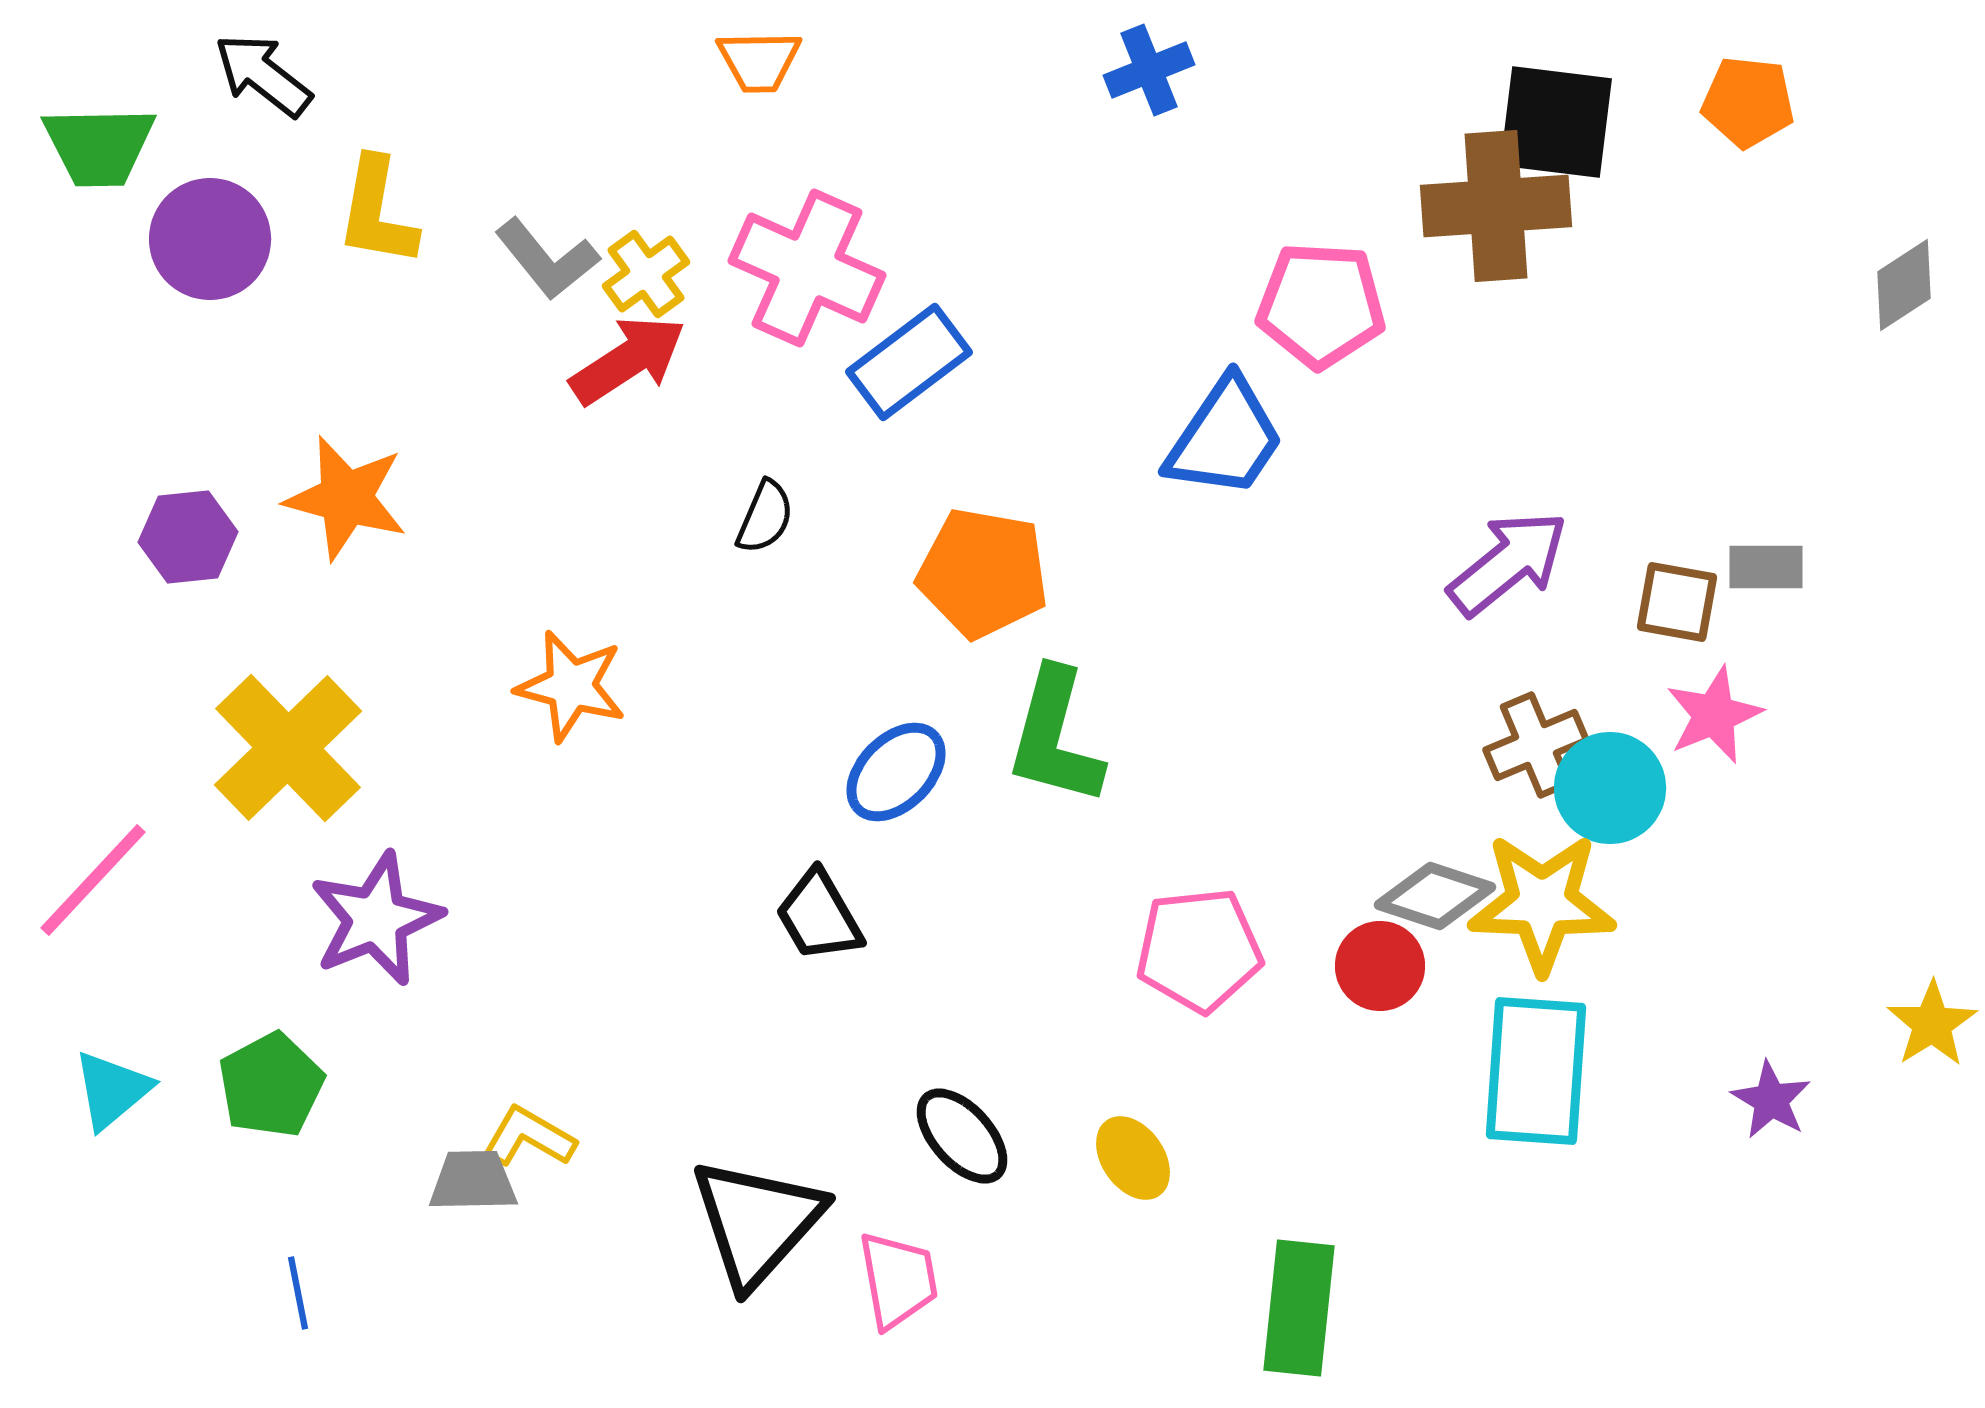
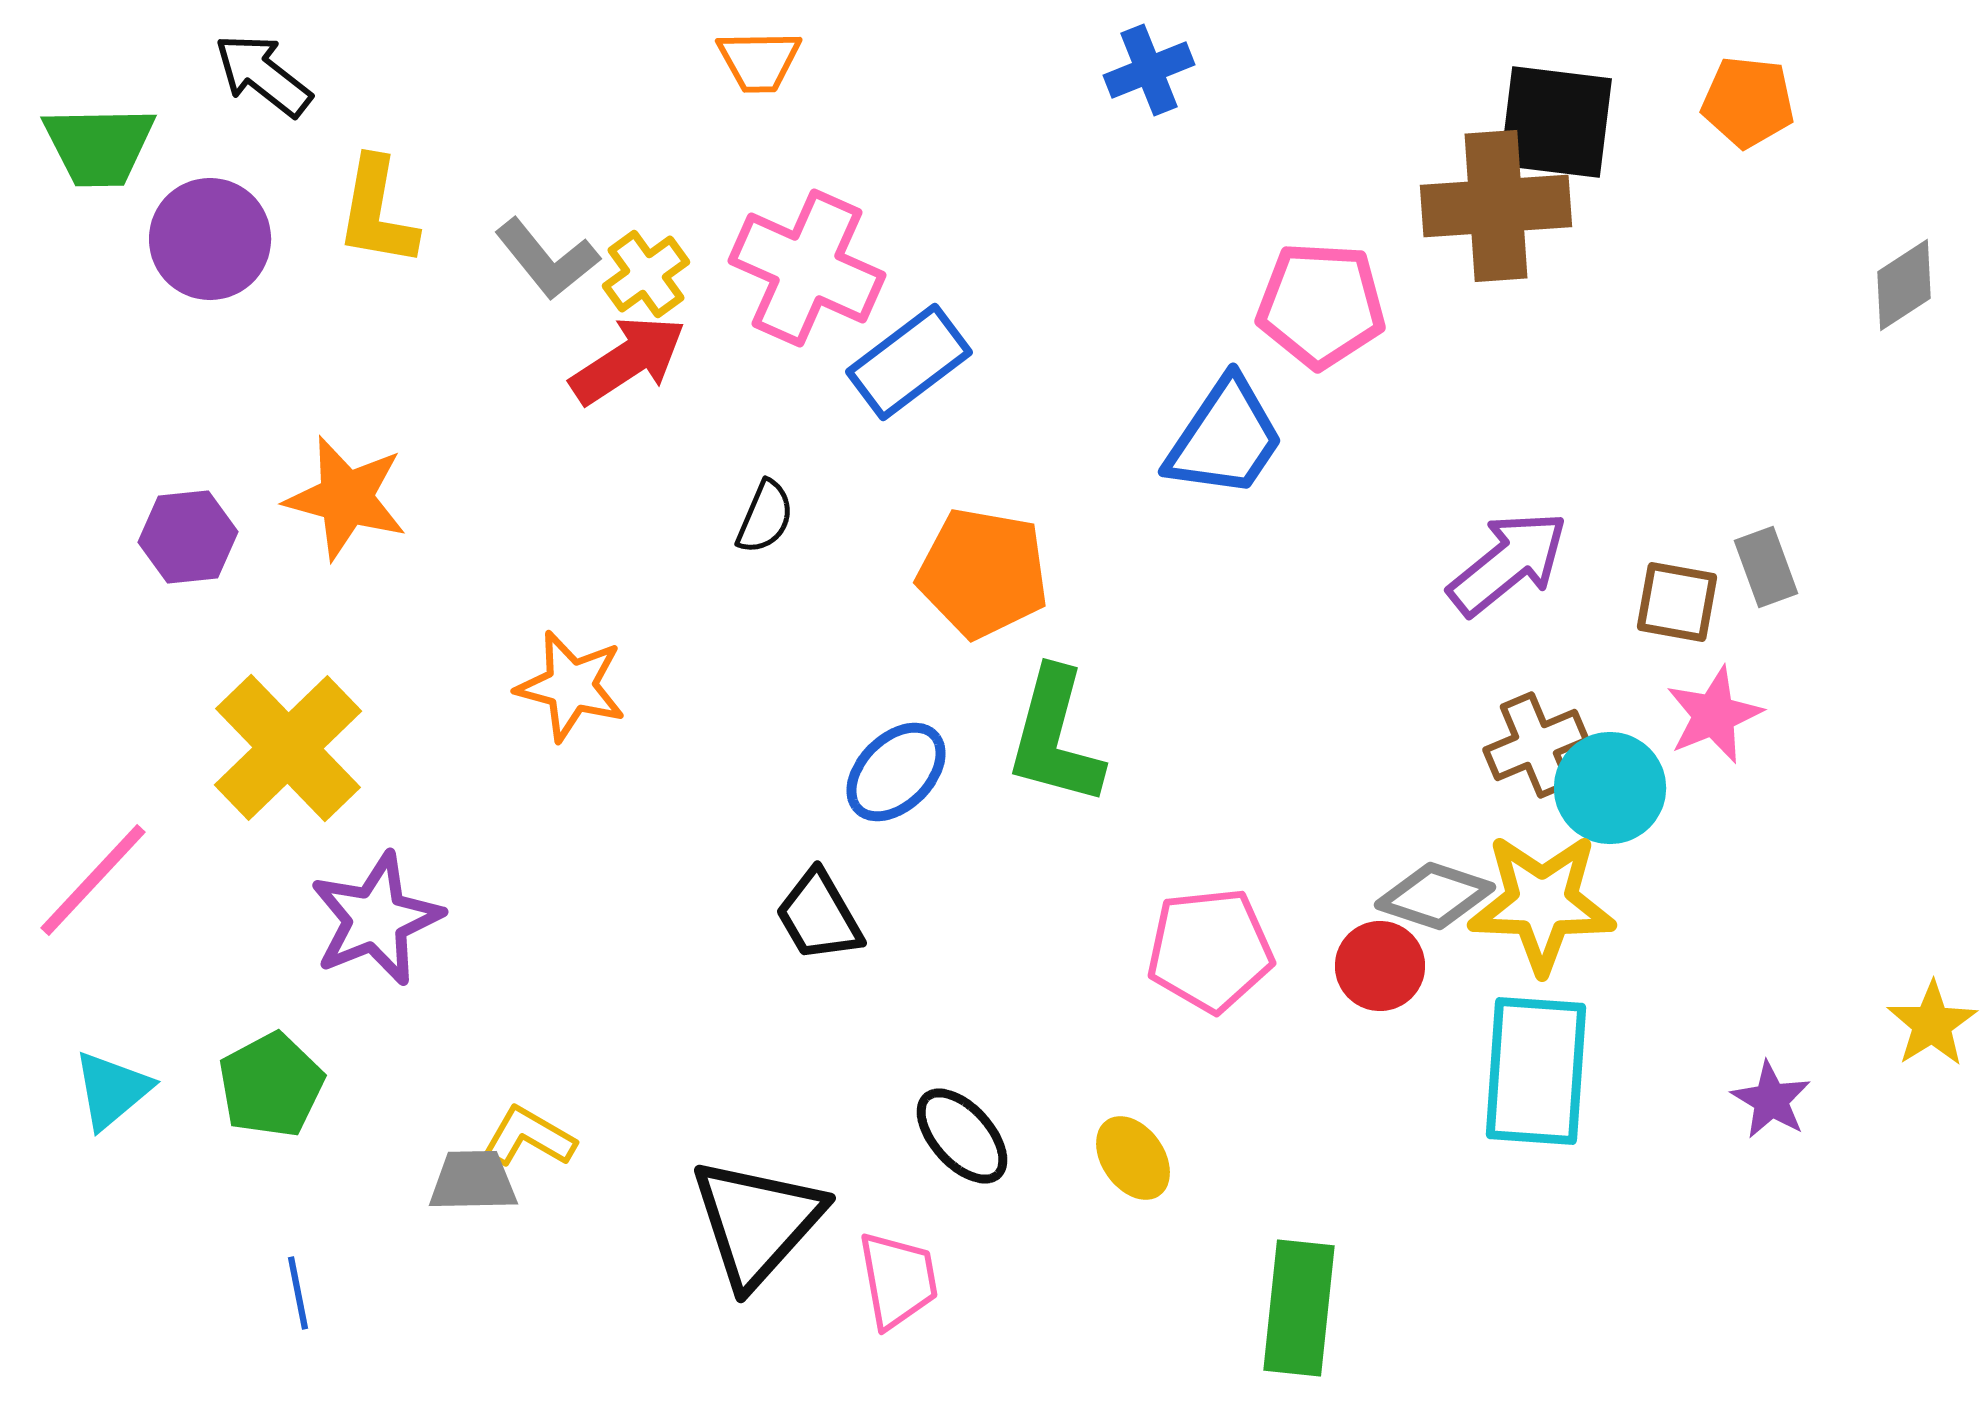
gray rectangle at (1766, 567): rotated 70 degrees clockwise
pink pentagon at (1199, 950): moved 11 px right
